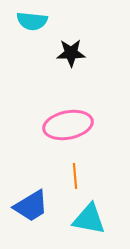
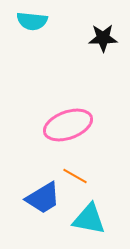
black star: moved 32 px right, 15 px up
pink ellipse: rotated 9 degrees counterclockwise
orange line: rotated 55 degrees counterclockwise
blue trapezoid: moved 12 px right, 8 px up
